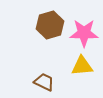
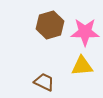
pink star: moved 1 px right, 1 px up
